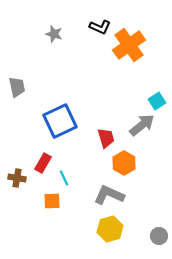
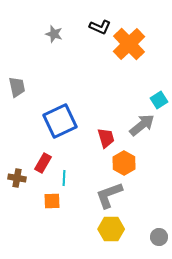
orange cross: moved 1 px up; rotated 8 degrees counterclockwise
cyan square: moved 2 px right, 1 px up
cyan line: rotated 28 degrees clockwise
gray L-shape: rotated 44 degrees counterclockwise
yellow hexagon: moved 1 px right; rotated 15 degrees clockwise
gray circle: moved 1 px down
